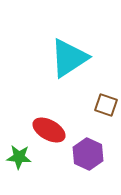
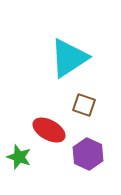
brown square: moved 22 px left
green star: rotated 15 degrees clockwise
